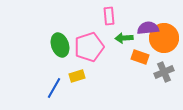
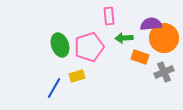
purple semicircle: moved 3 px right, 4 px up
